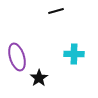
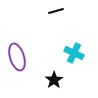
cyan cross: moved 1 px up; rotated 24 degrees clockwise
black star: moved 15 px right, 2 px down
